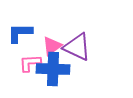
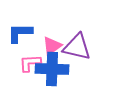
purple triangle: rotated 12 degrees counterclockwise
blue cross: moved 1 px left
